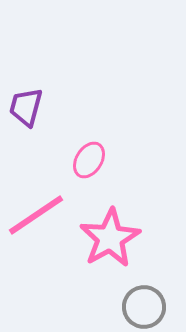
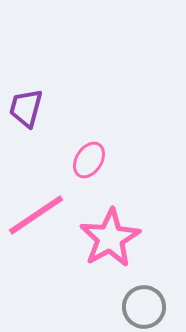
purple trapezoid: moved 1 px down
